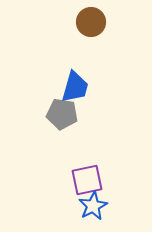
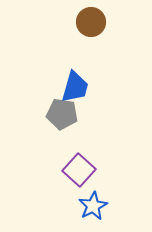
purple square: moved 8 px left, 10 px up; rotated 36 degrees counterclockwise
